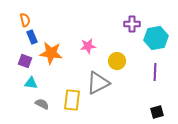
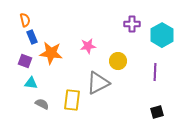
cyan hexagon: moved 6 px right, 3 px up; rotated 20 degrees counterclockwise
yellow circle: moved 1 px right
